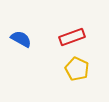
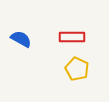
red rectangle: rotated 20 degrees clockwise
